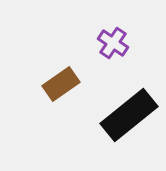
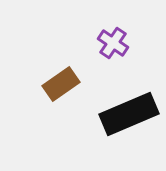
black rectangle: moved 1 px up; rotated 16 degrees clockwise
